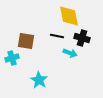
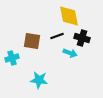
black line: rotated 32 degrees counterclockwise
brown square: moved 6 px right
cyan star: rotated 24 degrees counterclockwise
